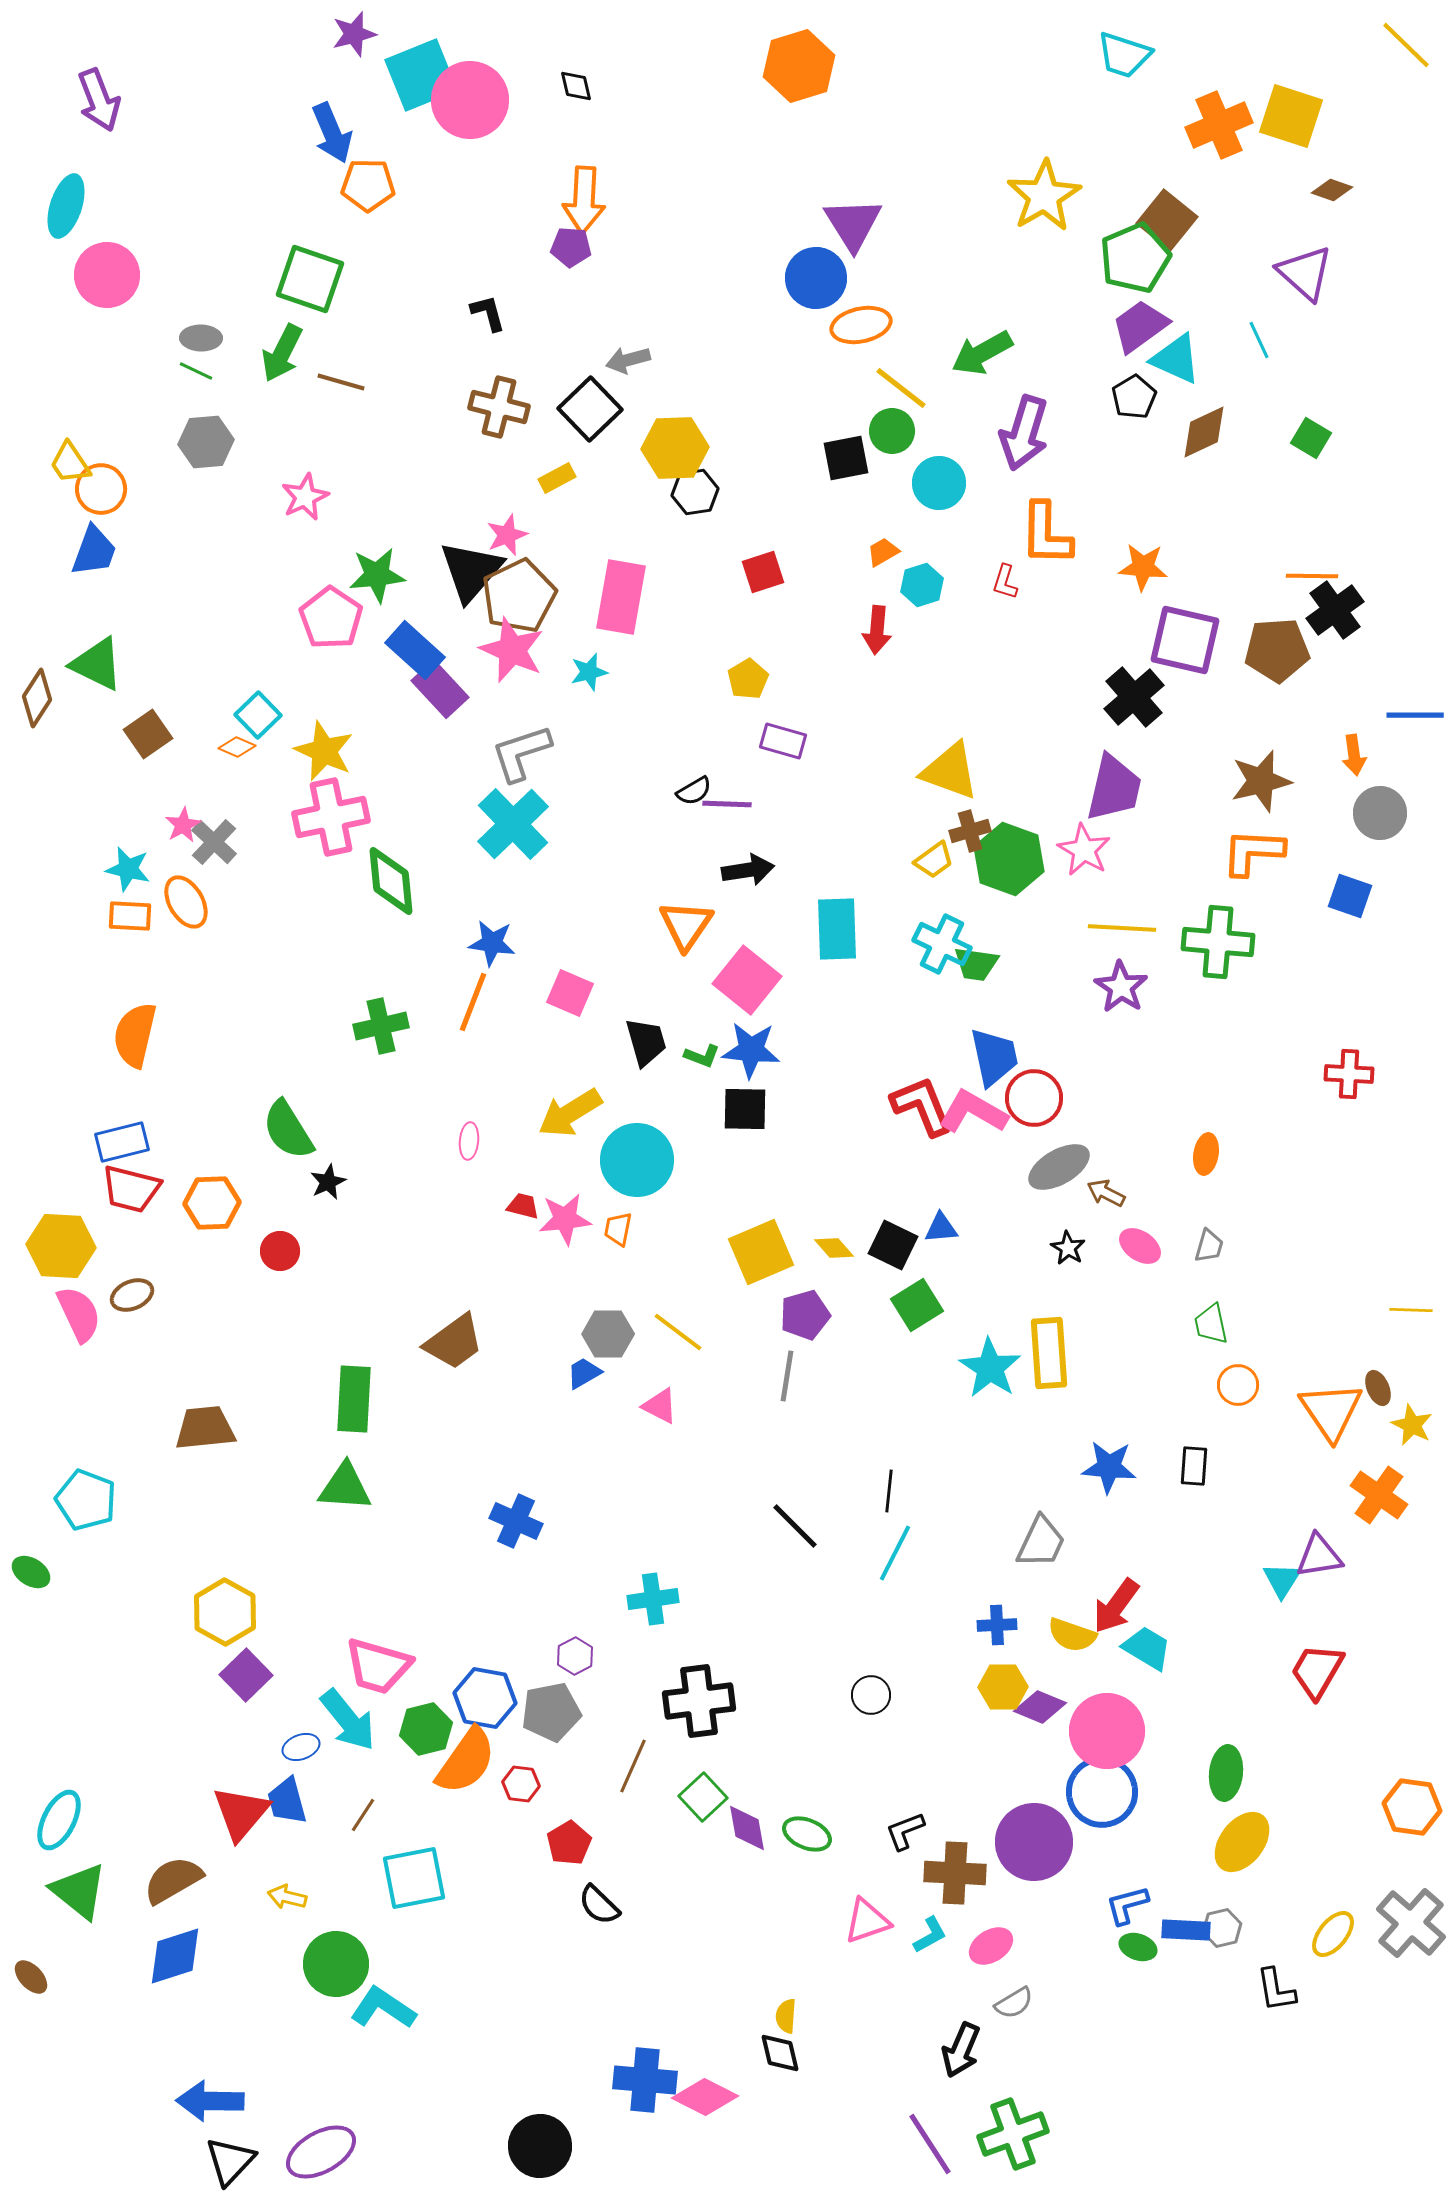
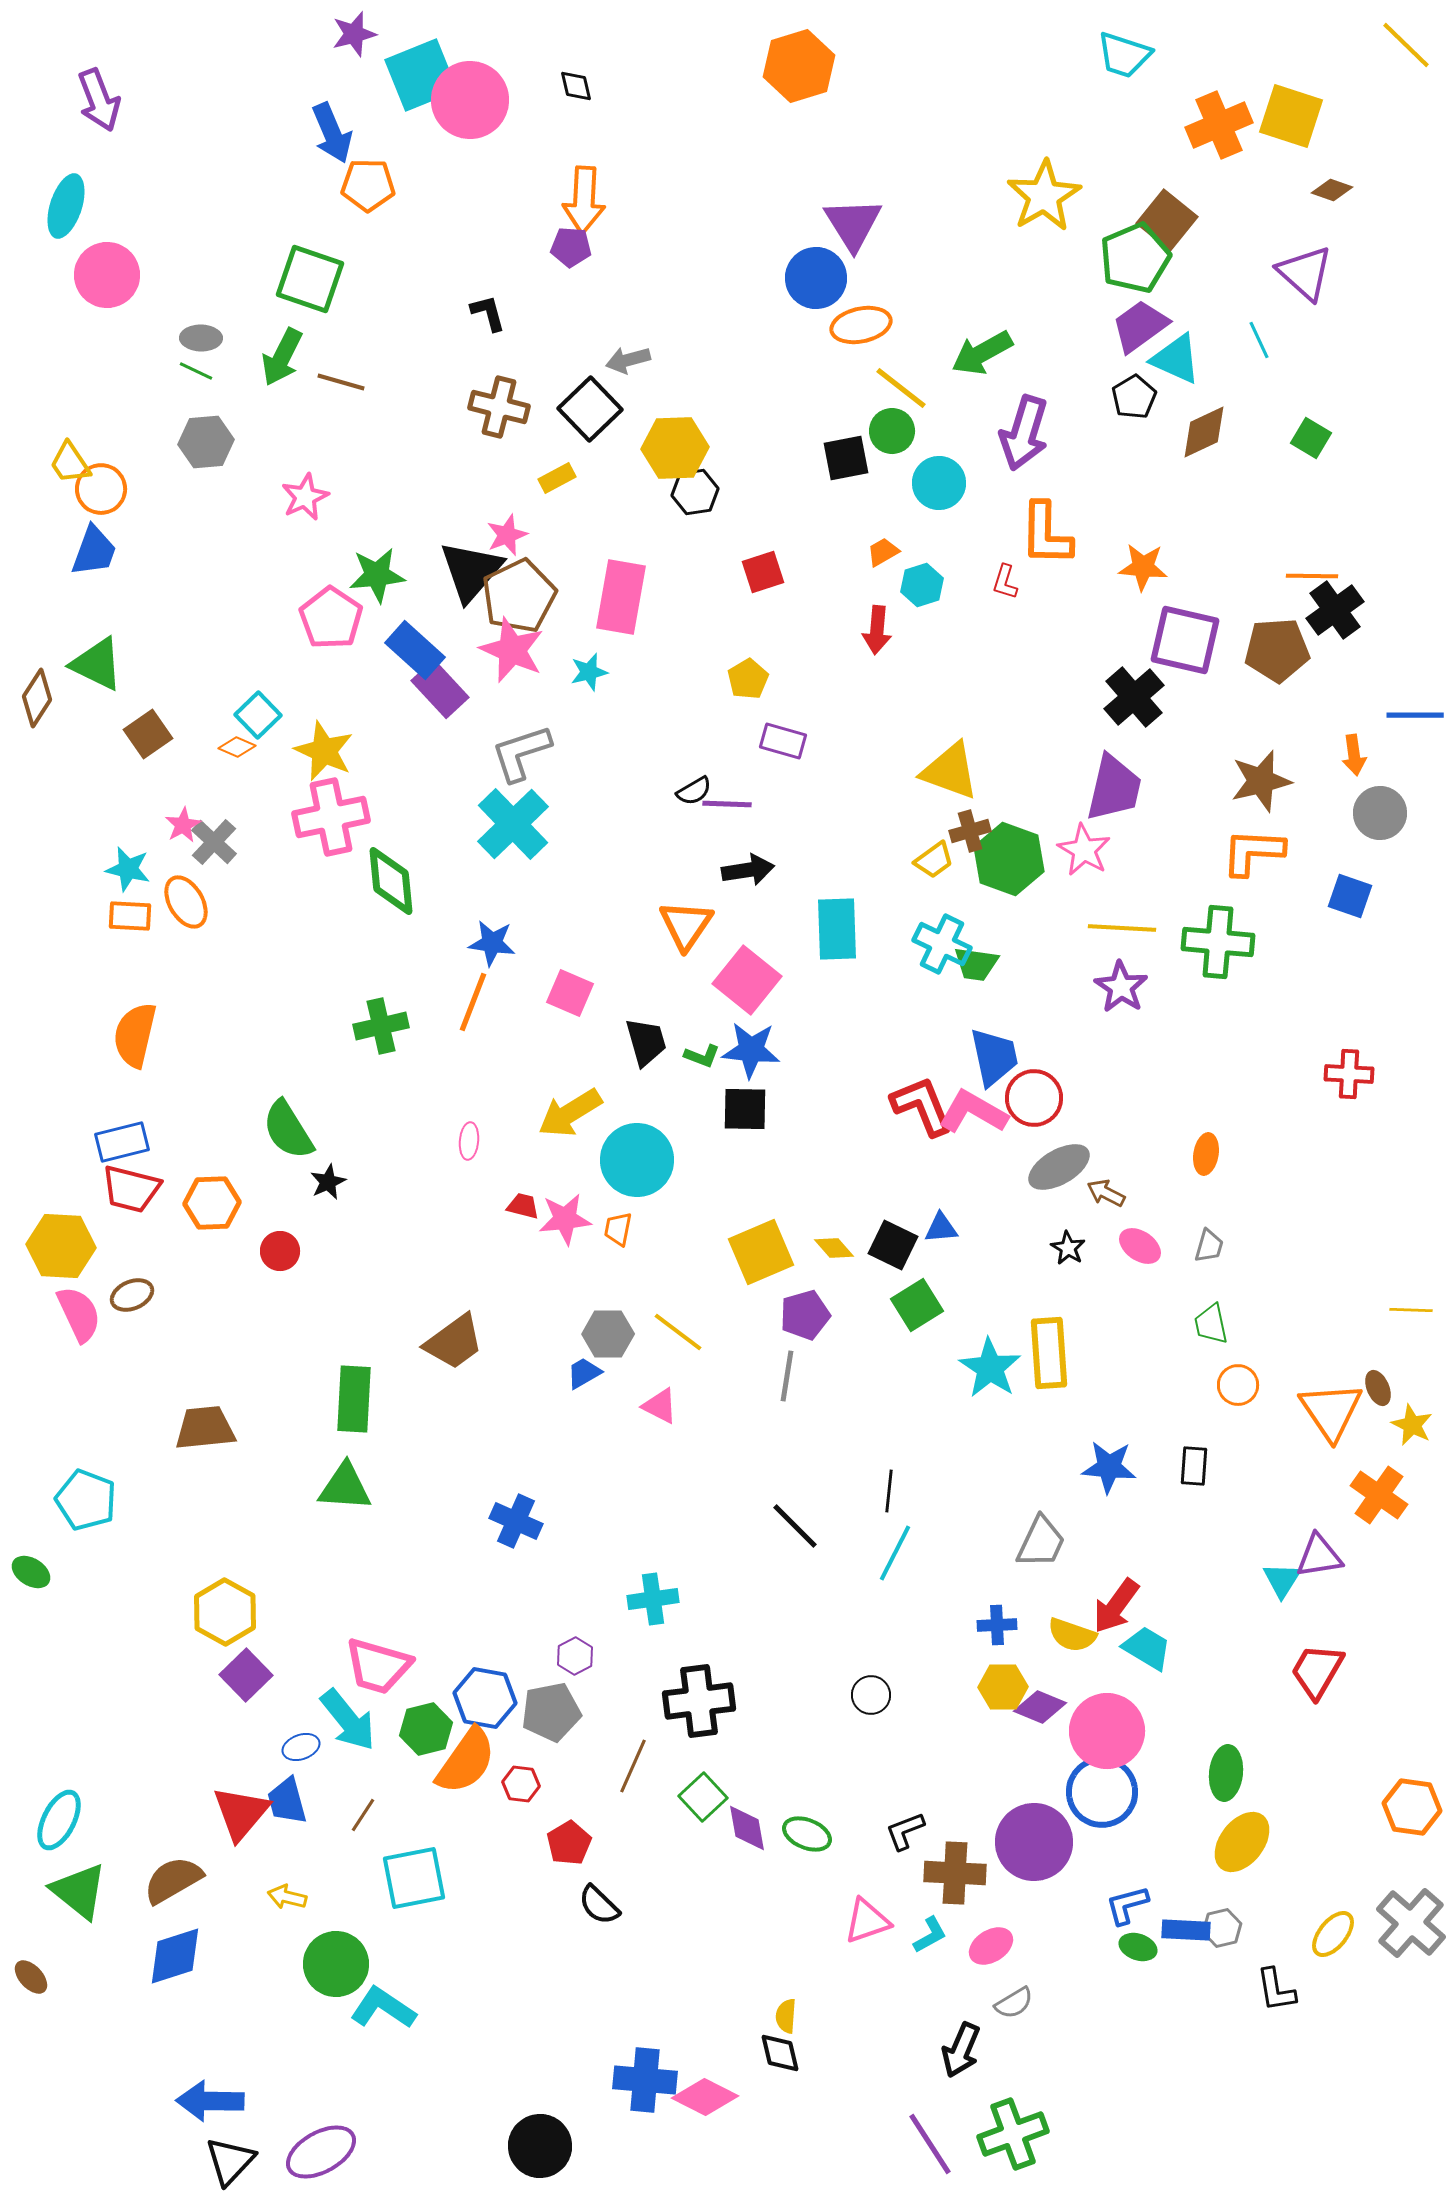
green arrow at (282, 353): moved 4 px down
